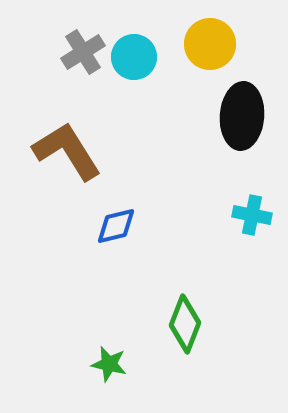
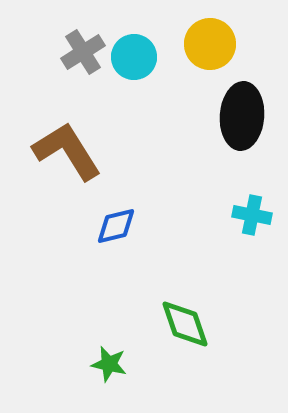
green diamond: rotated 40 degrees counterclockwise
